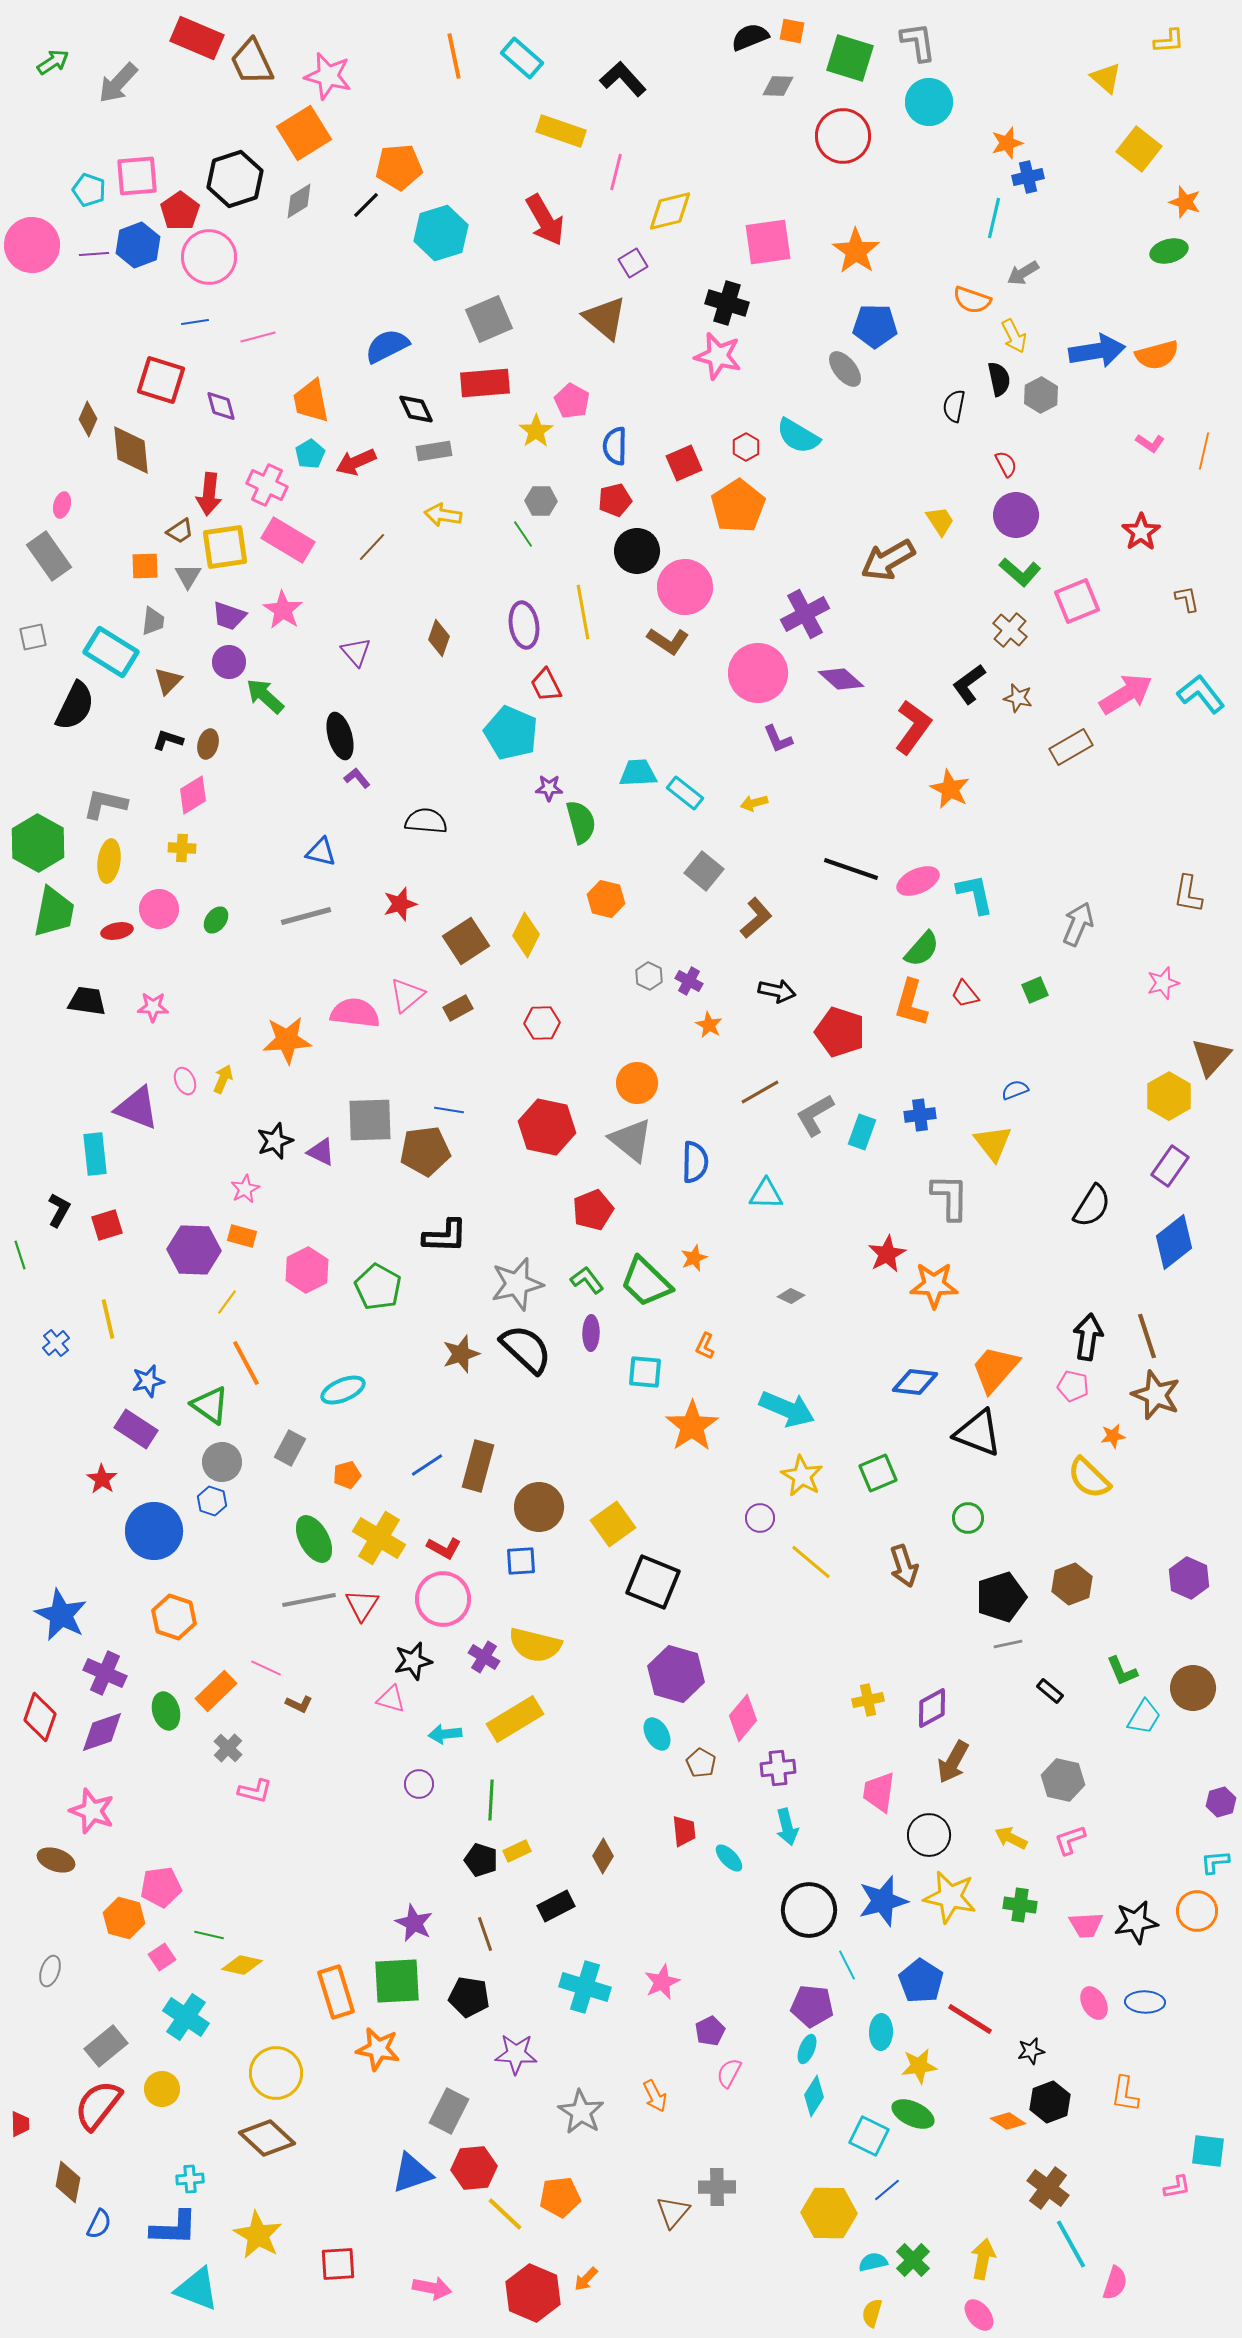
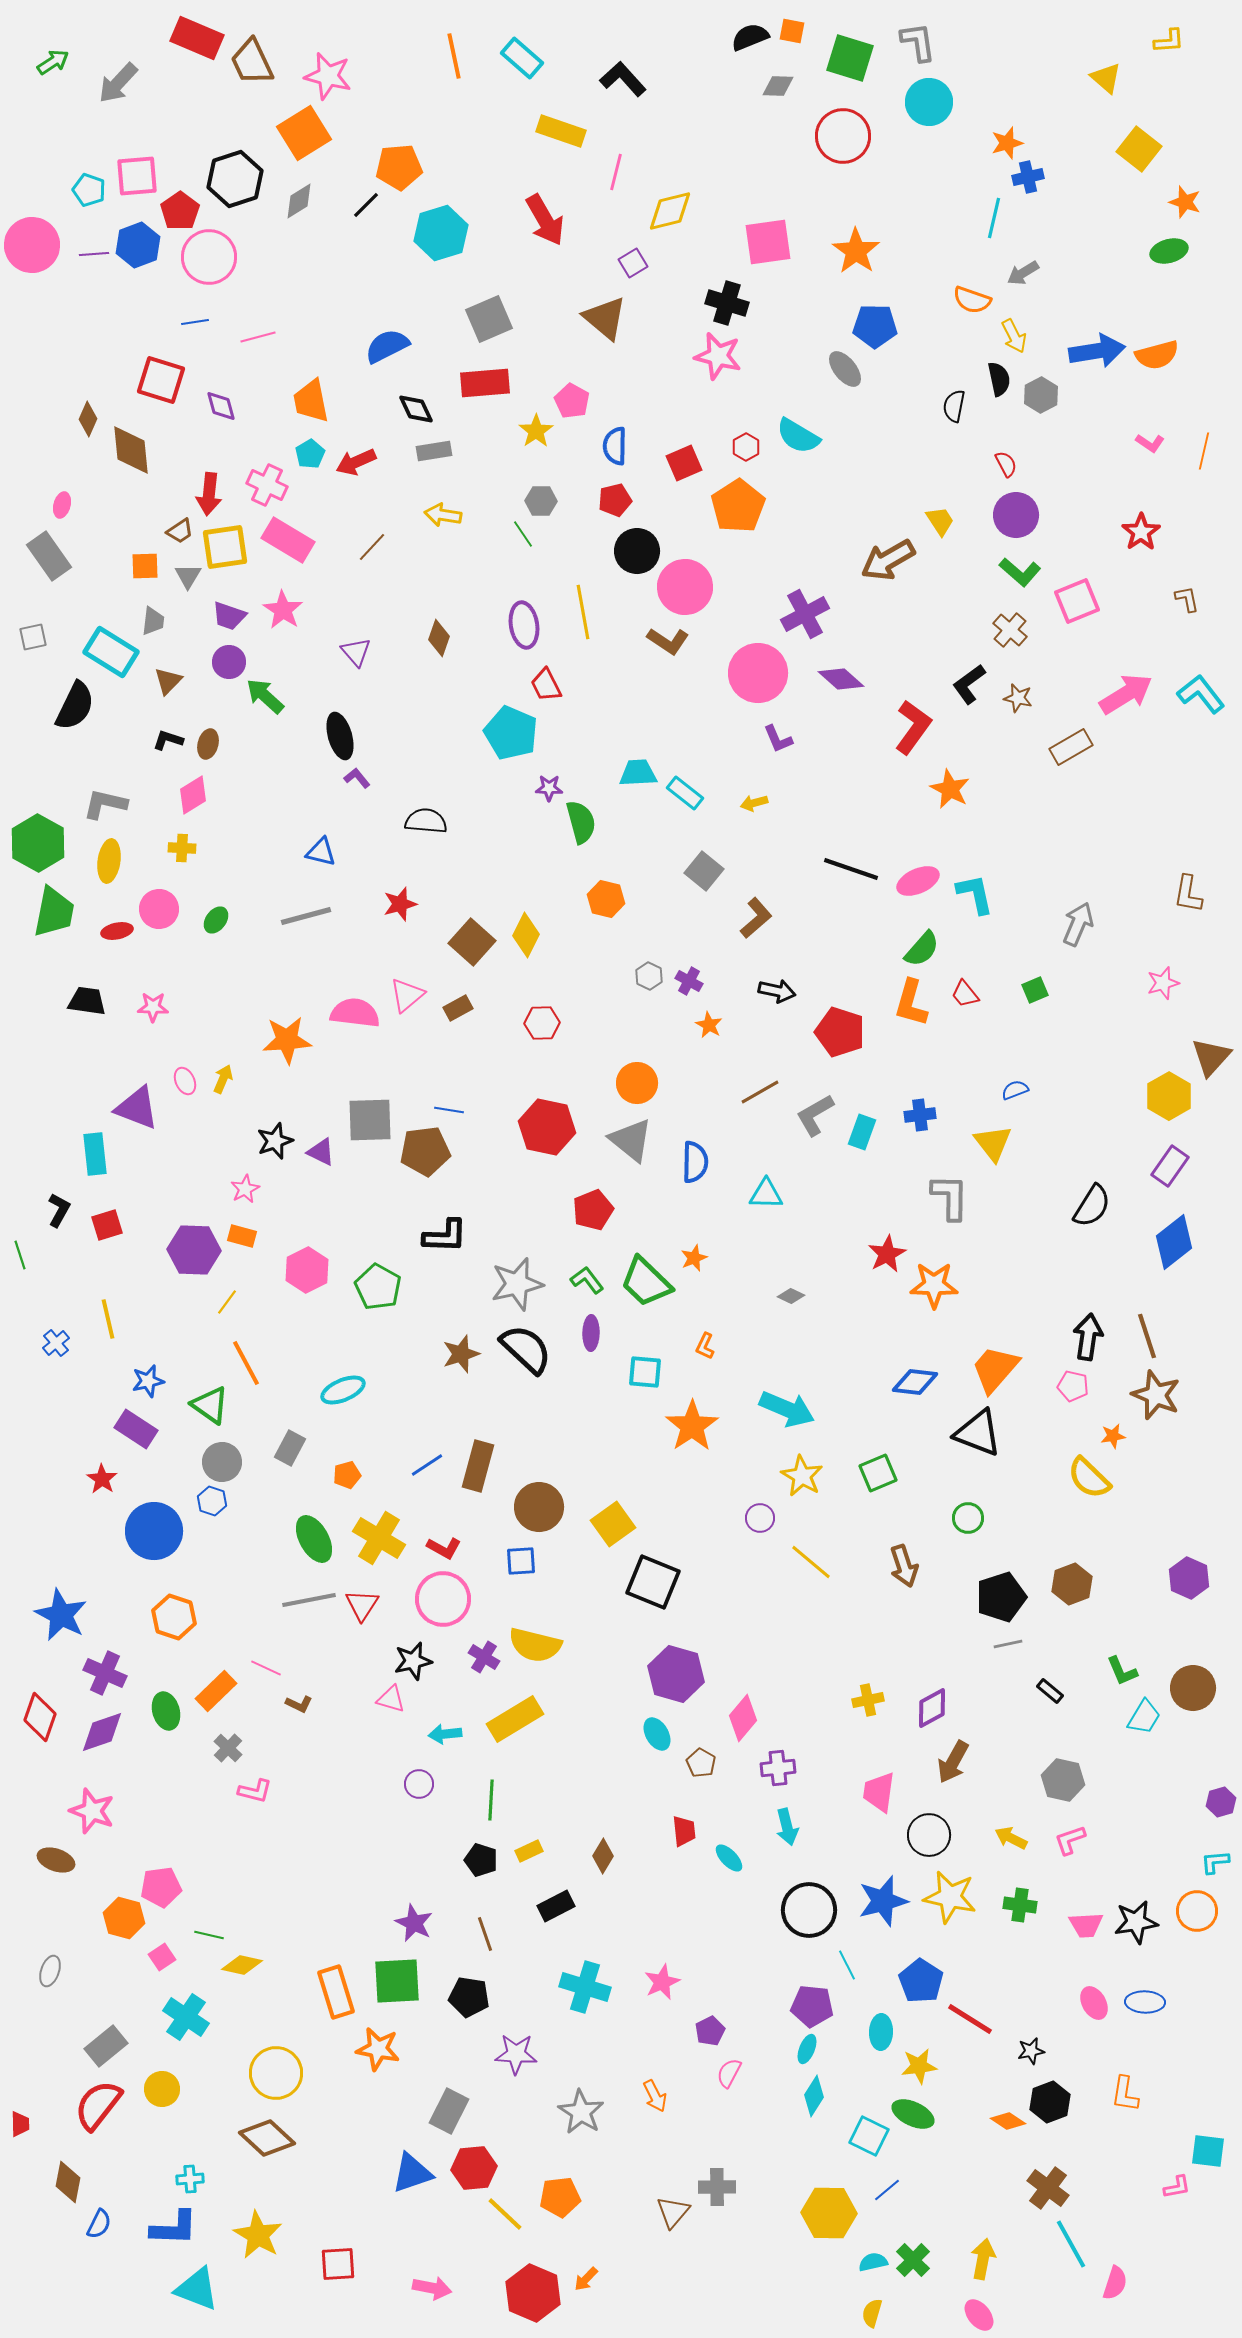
brown square at (466, 941): moved 6 px right, 1 px down; rotated 15 degrees counterclockwise
yellow rectangle at (517, 1851): moved 12 px right
